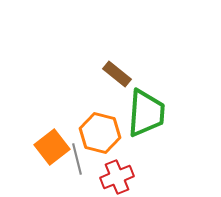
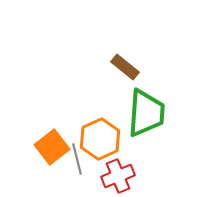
brown rectangle: moved 8 px right, 7 px up
orange hexagon: moved 6 px down; rotated 21 degrees clockwise
red cross: moved 1 px right, 1 px up
